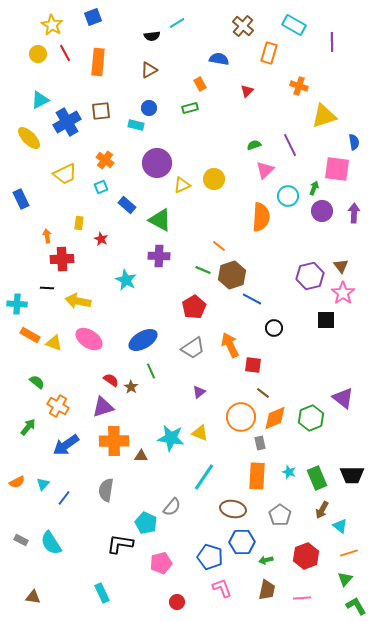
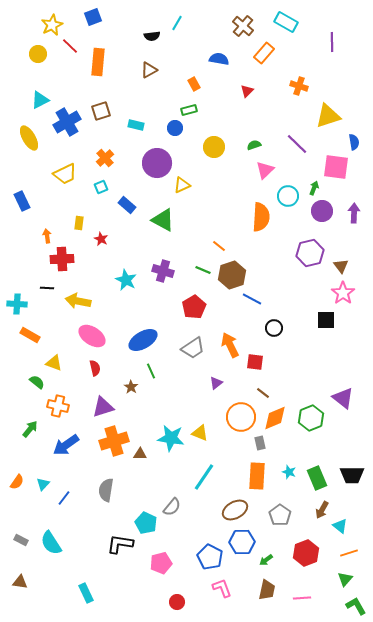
cyan line at (177, 23): rotated 28 degrees counterclockwise
yellow star at (52, 25): rotated 15 degrees clockwise
cyan rectangle at (294, 25): moved 8 px left, 3 px up
red line at (65, 53): moved 5 px right, 7 px up; rotated 18 degrees counterclockwise
orange rectangle at (269, 53): moved 5 px left; rotated 25 degrees clockwise
orange rectangle at (200, 84): moved 6 px left
blue circle at (149, 108): moved 26 px right, 20 px down
green rectangle at (190, 108): moved 1 px left, 2 px down
brown square at (101, 111): rotated 12 degrees counterclockwise
yellow triangle at (324, 116): moved 4 px right
yellow ellipse at (29, 138): rotated 15 degrees clockwise
purple line at (290, 145): moved 7 px right, 1 px up; rotated 20 degrees counterclockwise
orange cross at (105, 160): moved 2 px up; rotated 12 degrees clockwise
pink square at (337, 169): moved 1 px left, 2 px up
yellow circle at (214, 179): moved 32 px up
blue rectangle at (21, 199): moved 1 px right, 2 px down
green triangle at (160, 220): moved 3 px right
purple cross at (159, 256): moved 4 px right, 15 px down; rotated 15 degrees clockwise
purple hexagon at (310, 276): moved 23 px up
pink ellipse at (89, 339): moved 3 px right, 3 px up
yellow triangle at (54, 343): moved 20 px down
red square at (253, 365): moved 2 px right, 3 px up
red semicircle at (111, 380): moved 16 px left, 12 px up; rotated 42 degrees clockwise
purple triangle at (199, 392): moved 17 px right, 9 px up
orange cross at (58, 406): rotated 15 degrees counterclockwise
green arrow at (28, 427): moved 2 px right, 2 px down
orange cross at (114, 441): rotated 16 degrees counterclockwise
brown triangle at (141, 456): moved 1 px left, 2 px up
orange semicircle at (17, 482): rotated 28 degrees counterclockwise
brown ellipse at (233, 509): moved 2 px right, 1 px down; rotated 40 degrees counterclockwise
red hexagon at (306, 556): moved 3 px up
blue pentagon at (210, 557): rotated 10 degrees clockwise
green arrow at (266, 560): rotated 24 degrees counterclockwise
cyan rectangle at (102, 593): moved 16 px left
brown triangle at (33, 597): moved 13 px left, 15 px up
